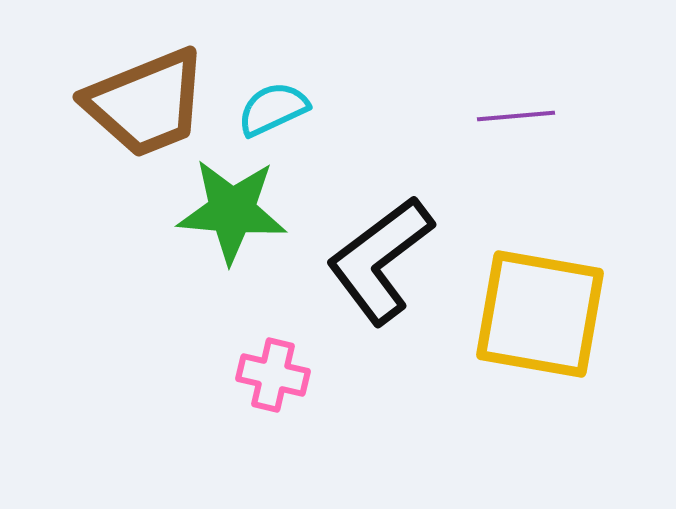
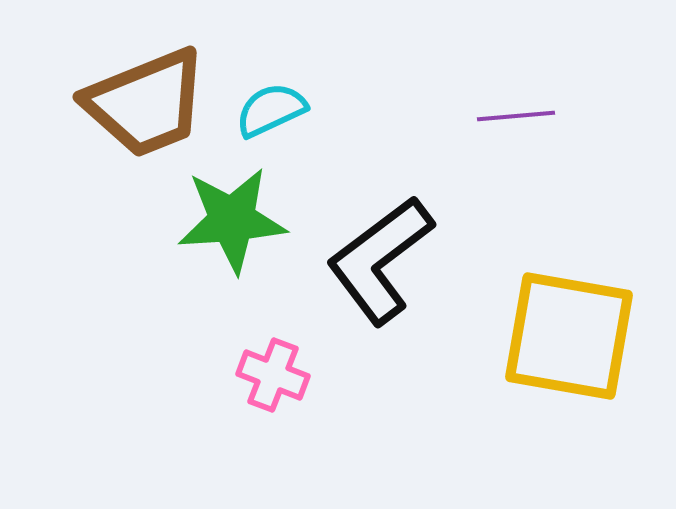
cyan semicircle: moved 2 px left, 1 px down
green star: moved 9 px down; rotated 9 degrees counterclockwise
yellow square: moved 29 px right, 22 px down
pink cross: rotated 8 degrees clockwise
